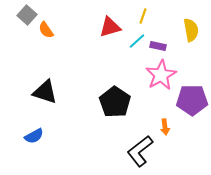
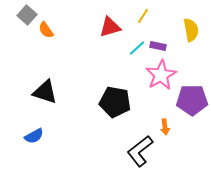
yellow line: rotated 14 degrees clockwise
cyan line: moved 7 px down
black pentagon: rotated 24 degrees counterclockwise
